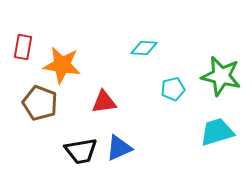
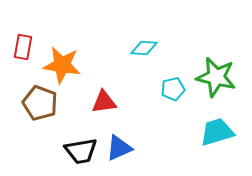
green star: moved 5 px left, 1 px down
